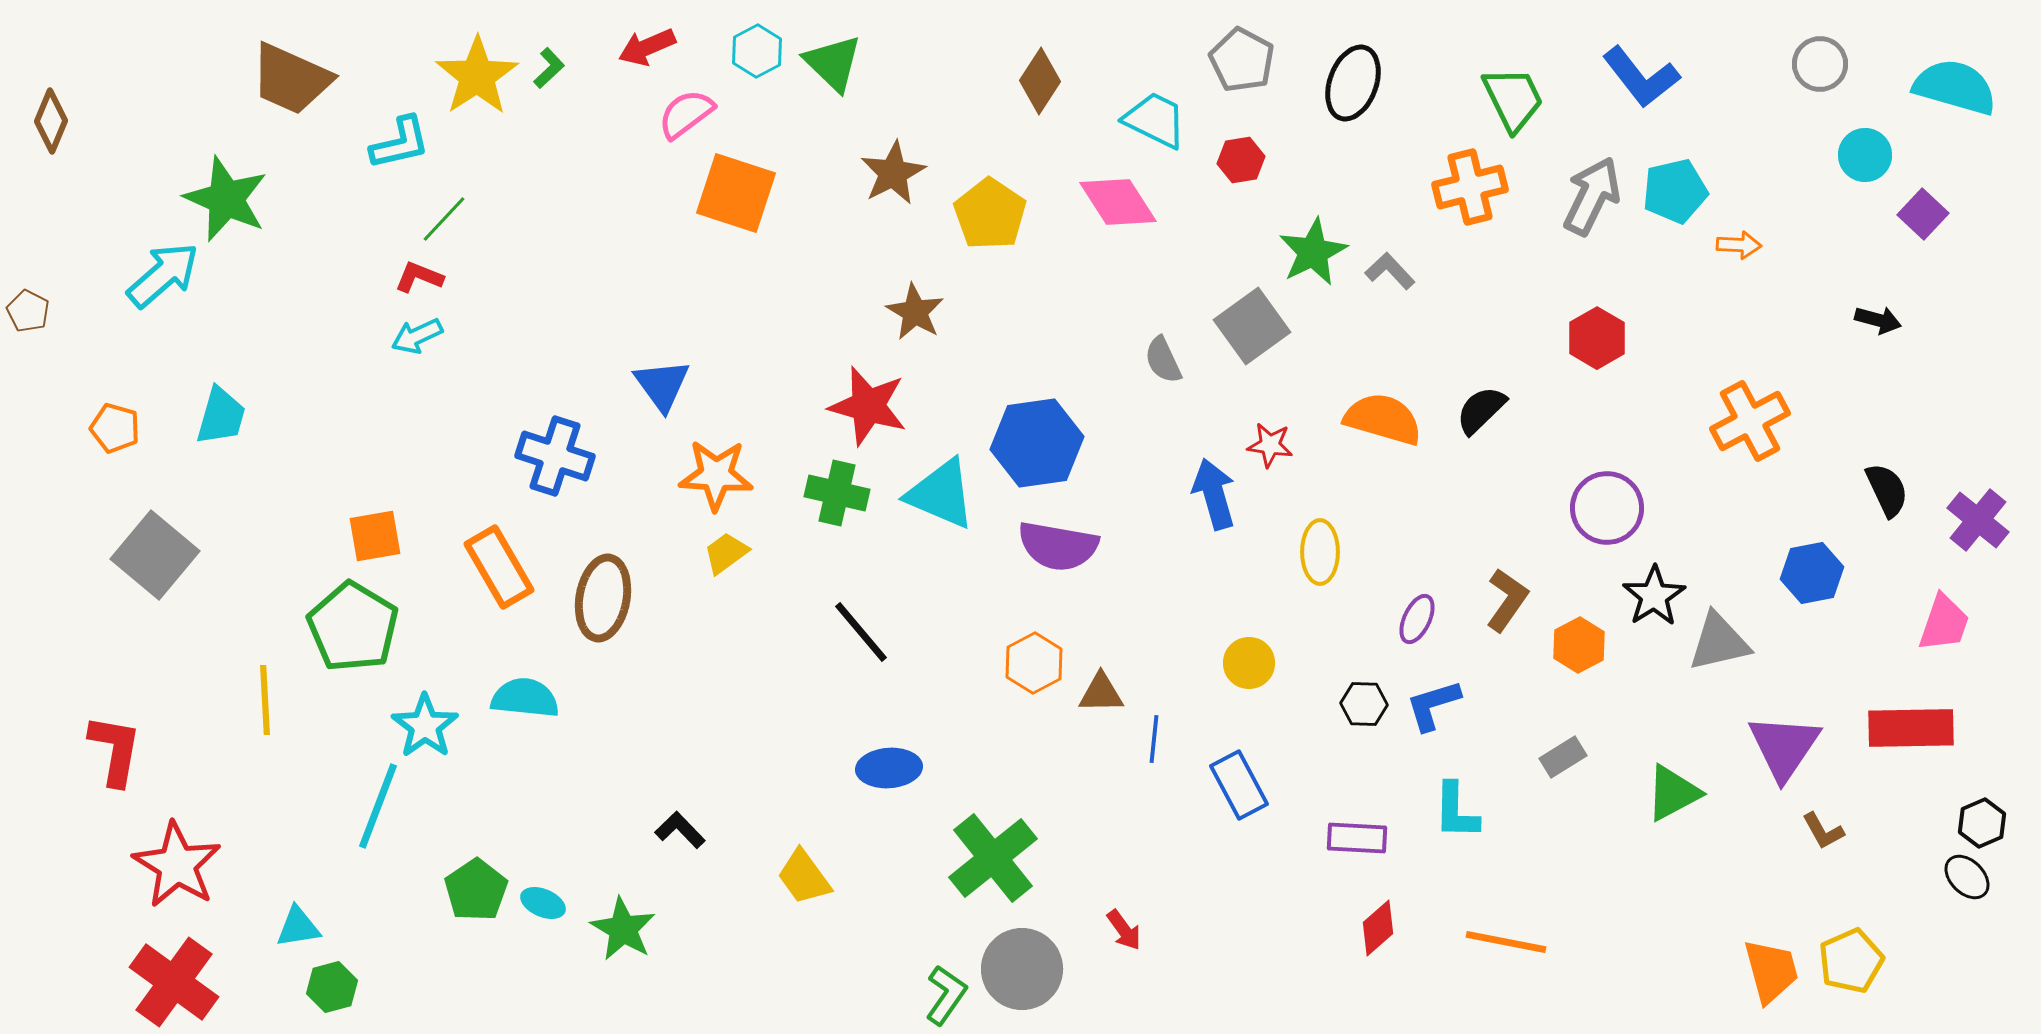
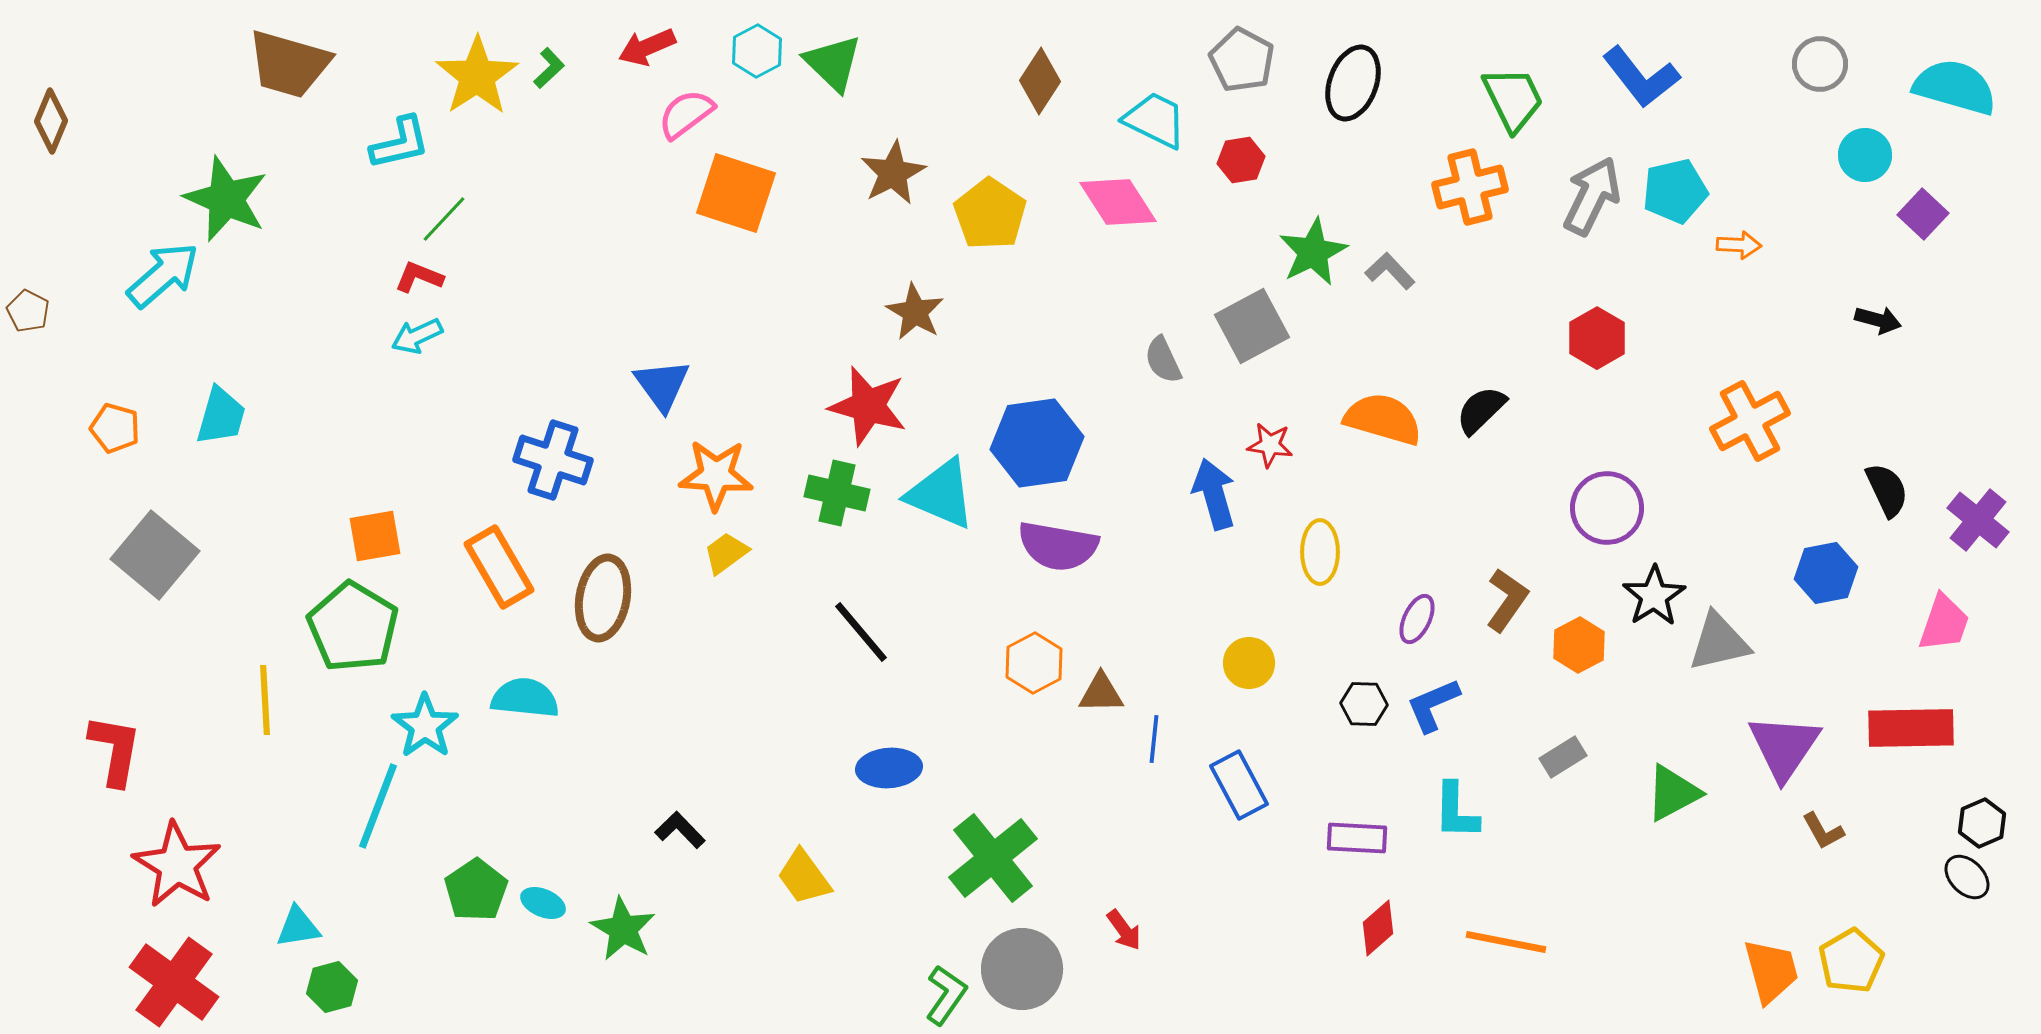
brown trapezoid at (291, 79): moved 2 px left, 15 px up; rotated 8 degrees counterclockwise
gray square at (1252, 326): rotated 8 degrees clockwise
blue cross at (555, 456): moved 2 px left, 4 px down
blue hexagon at (1812, 573): moved 14 px right
blue L-shape at (1433, 705): rotated 6 degrees counterclockwise
yellow pentagon at (1851, 961): rotated 6 degrees counterclockwise
